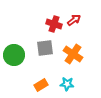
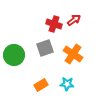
gray square: rotated 12 degrees counterclockwise
